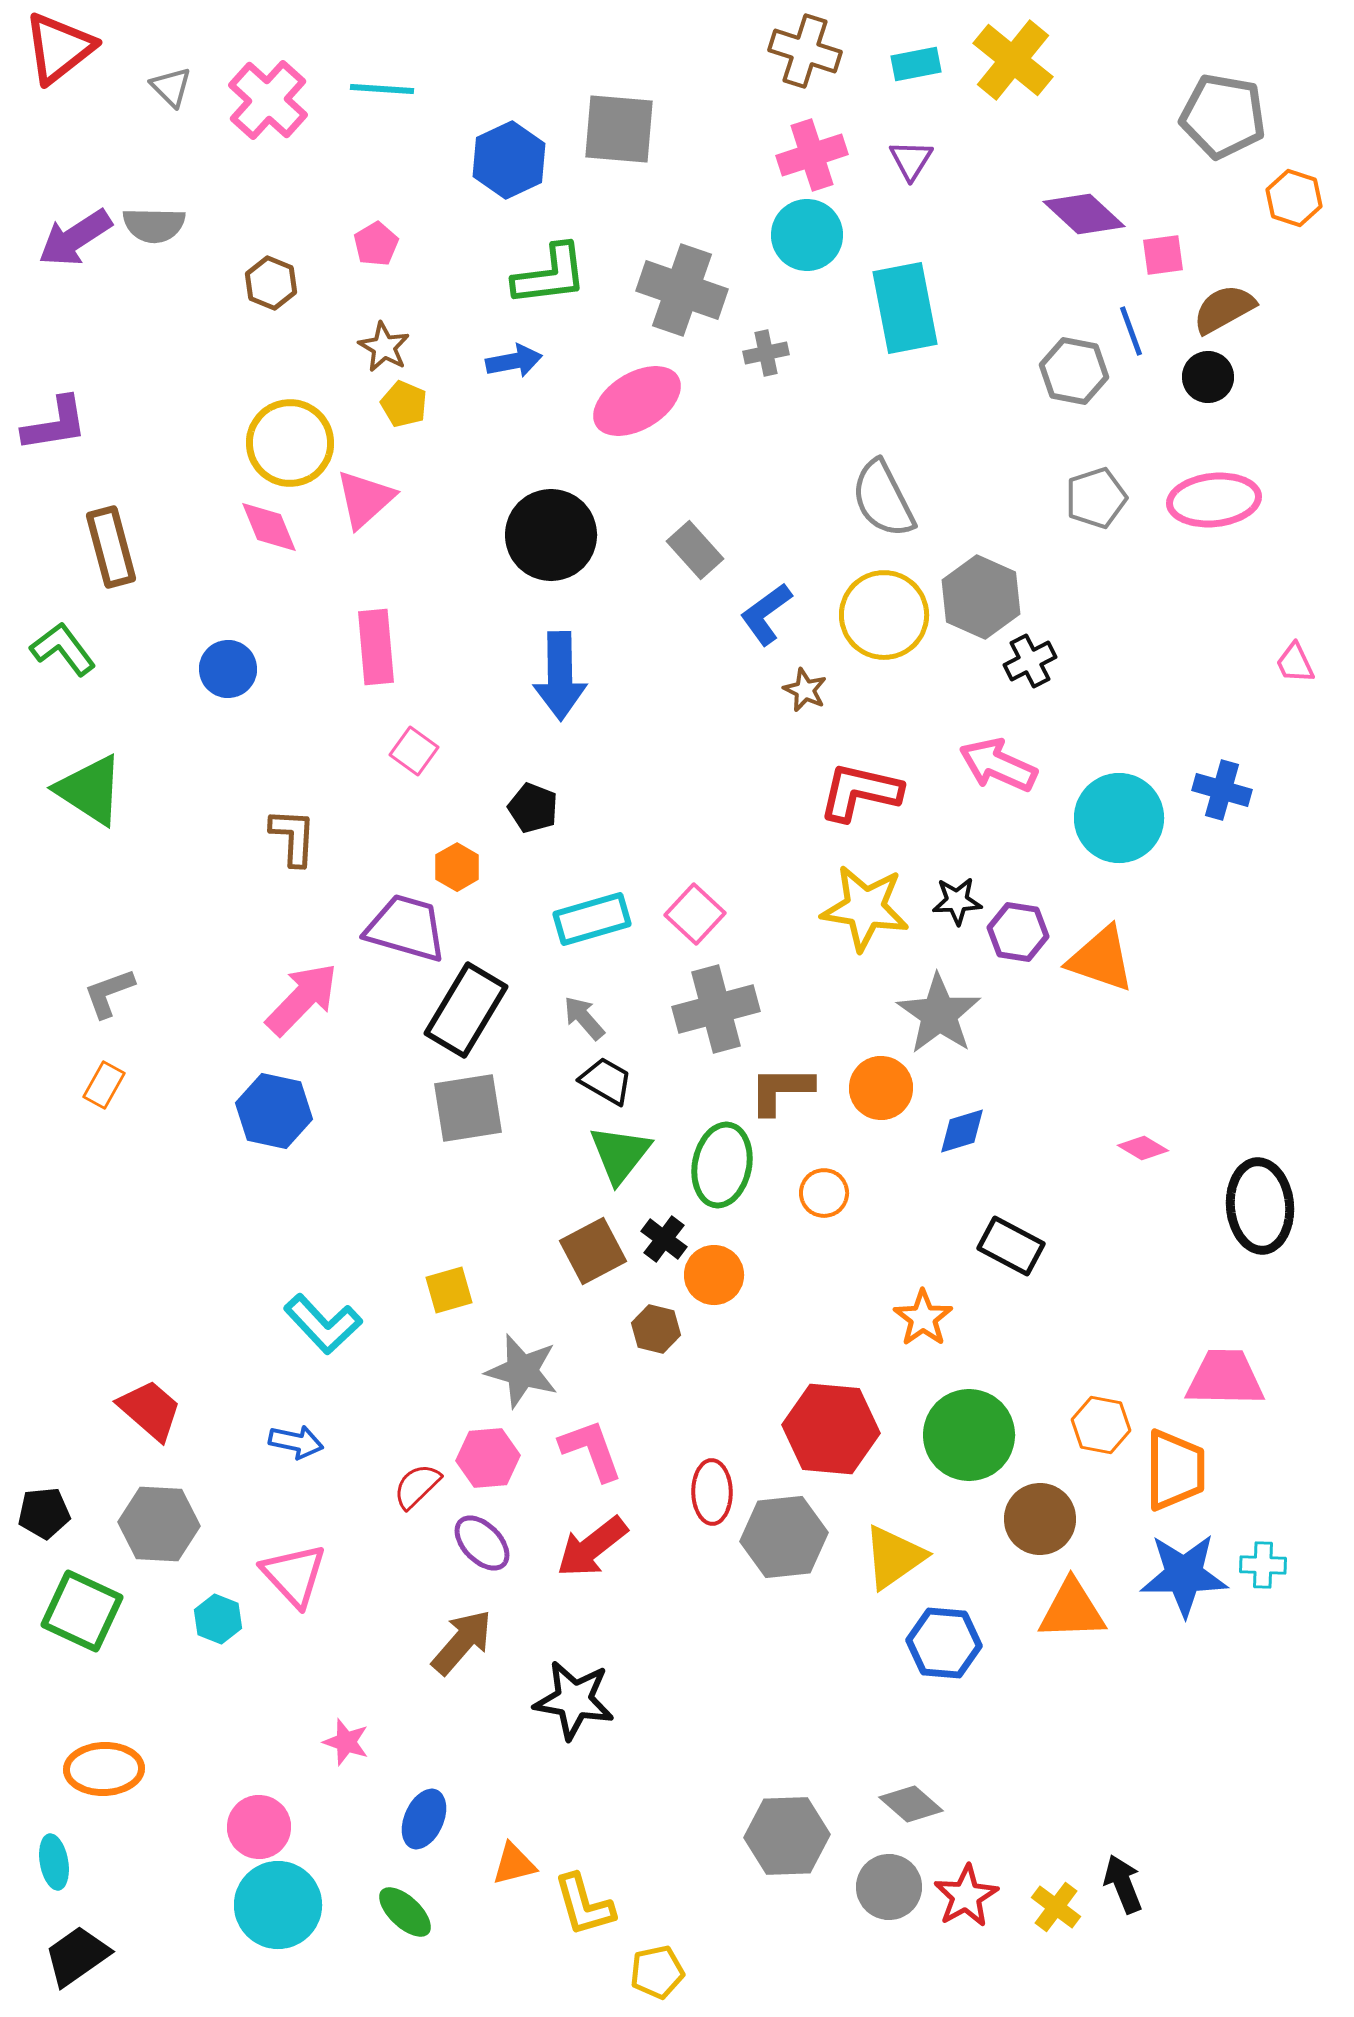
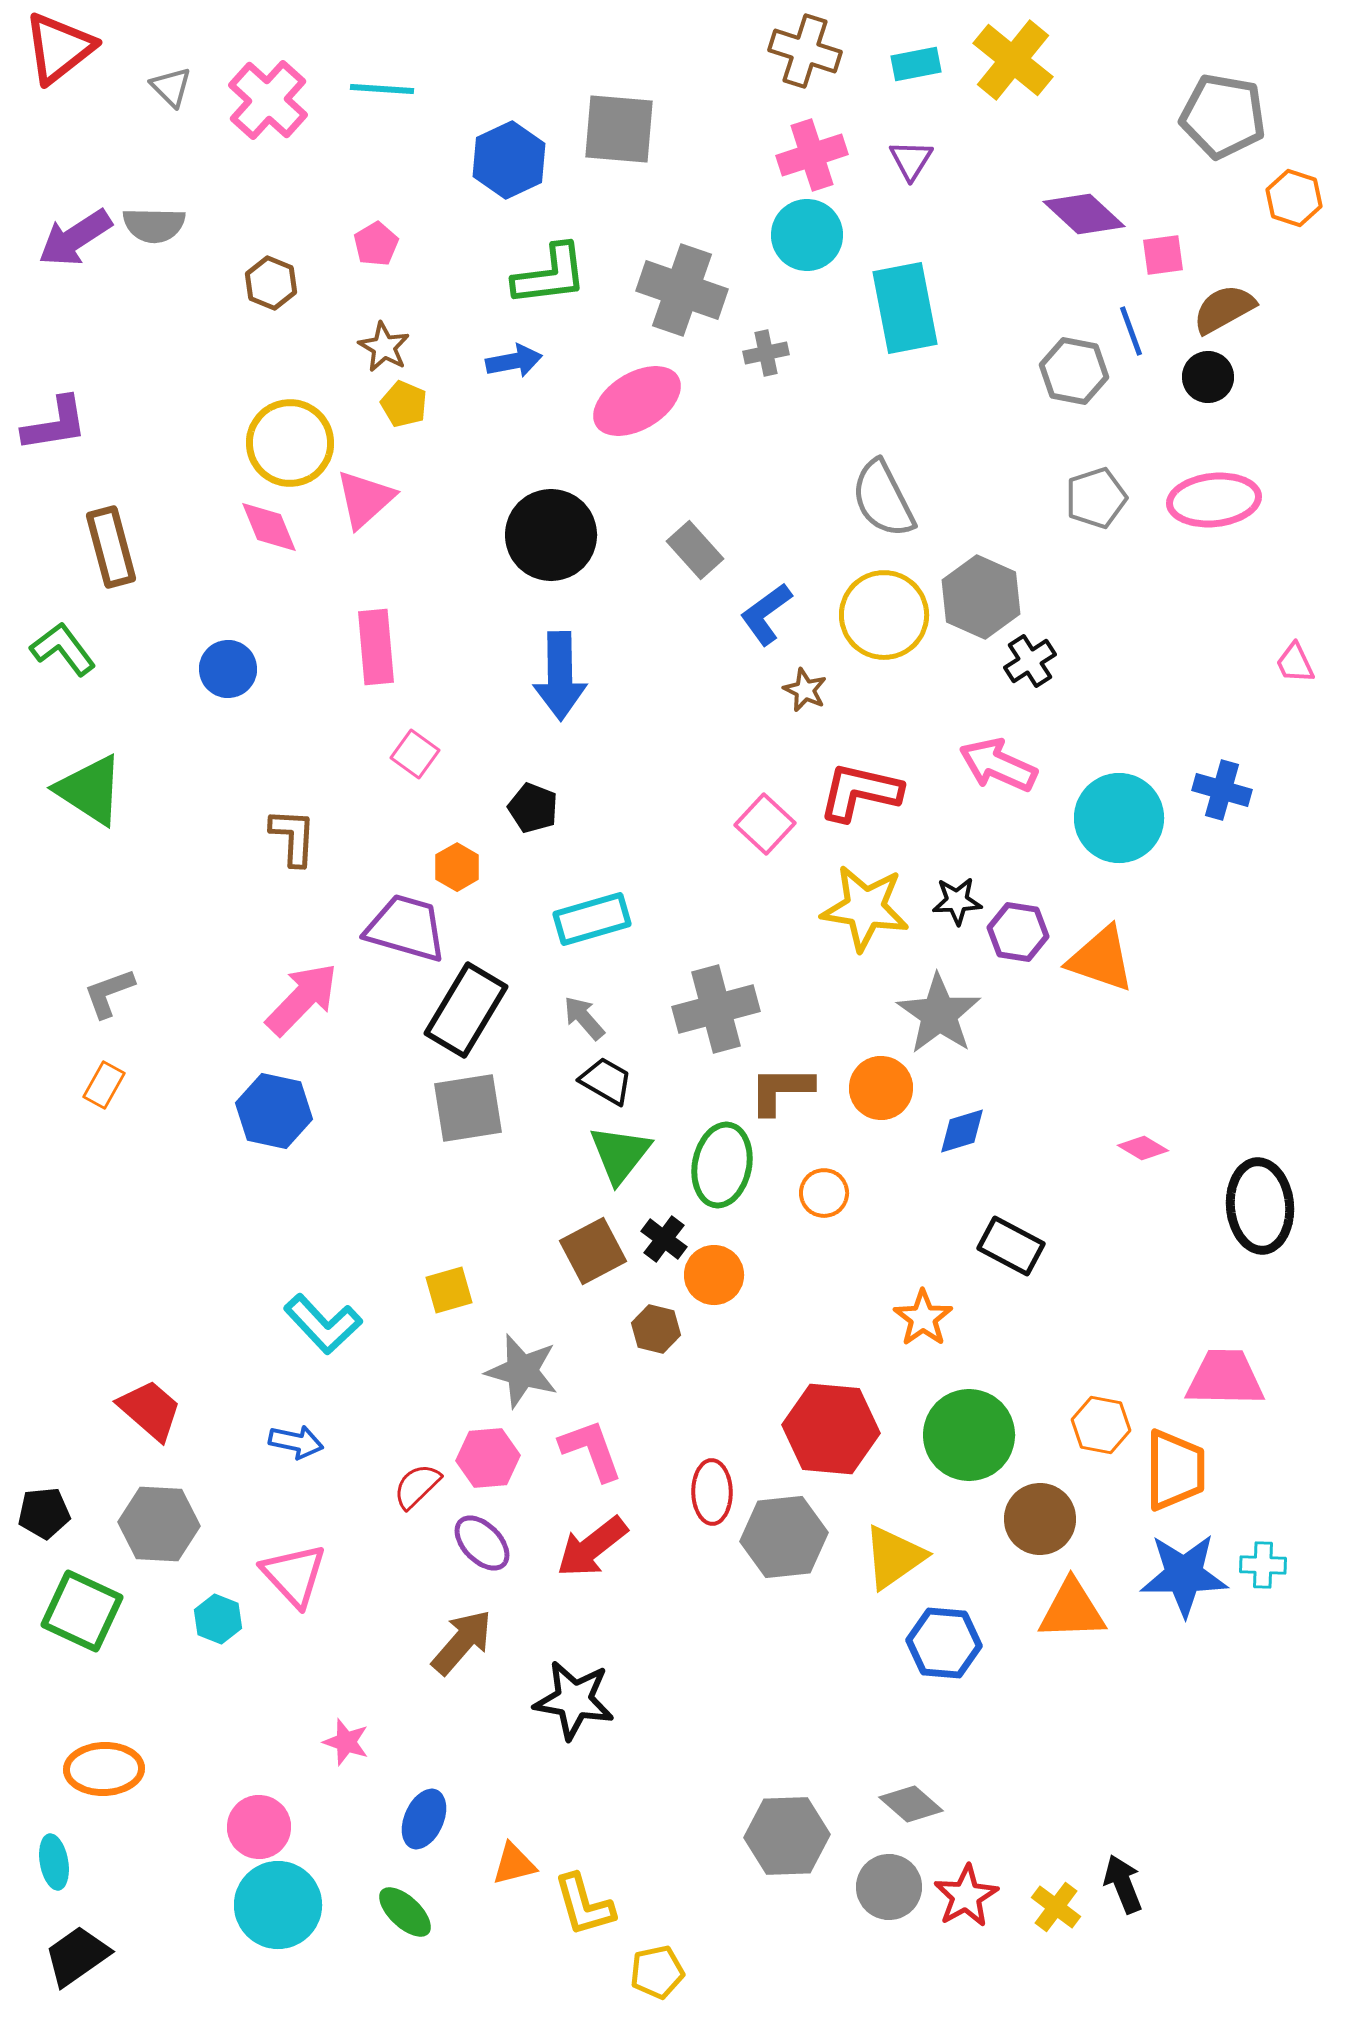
black cross at (1030, 661): rotated 6 degrees counterclockwise
pink square at (414, 751): moved 1 px right, 3 px down
pink square at (695, 914): moved 70 px right, 90 px up
